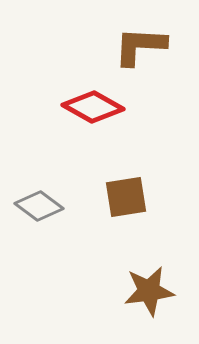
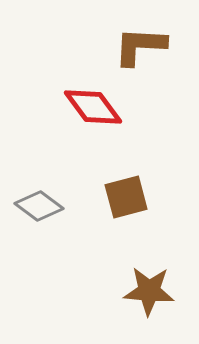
red diamond: rotated 24 degrees clockwise
brown square: rotated 6 degrees counterclockwise
brown star: rotated 12 degrees clockwise
